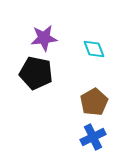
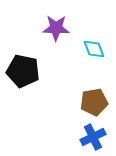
purple star: moved 12 px right, 10 px up; rotated 8 degrees clockwise
black pentagon: moved 13 px left, 2 px up
brown pentagon: rotated 20 degrees clockwise
